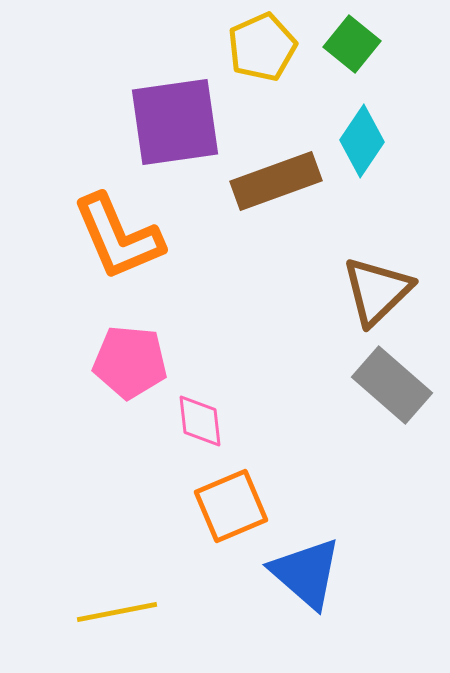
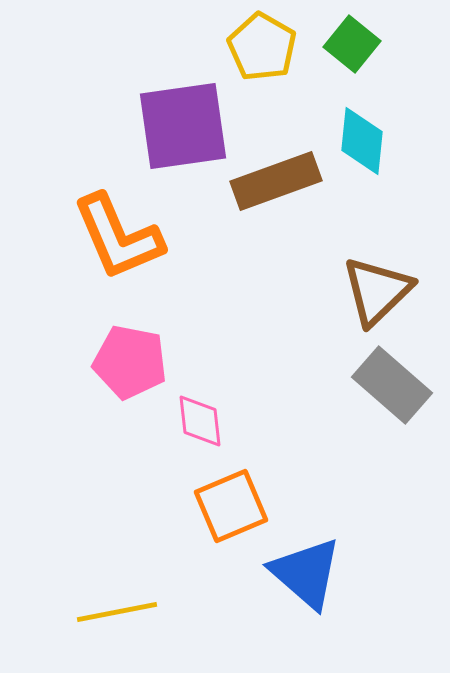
yellow pentagon: rotated 18 degrees counterclockwise
purple square: moved 8 px right, 4 px down
cyan diamond: rotated 28 degrees counterclockwise
pink pentagon: rotated 6 degrees clockwise
